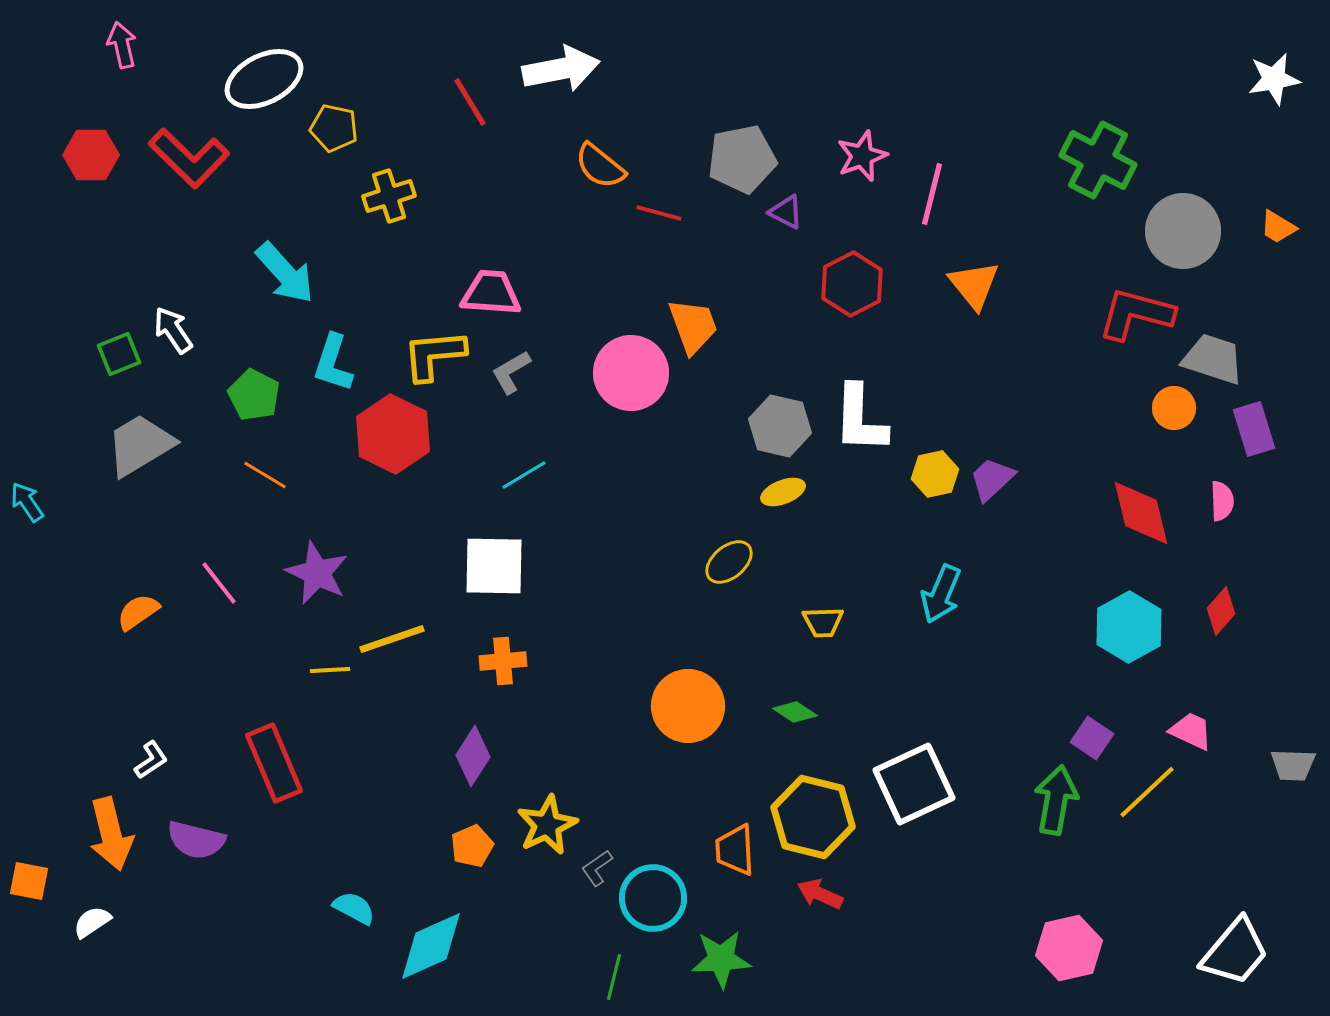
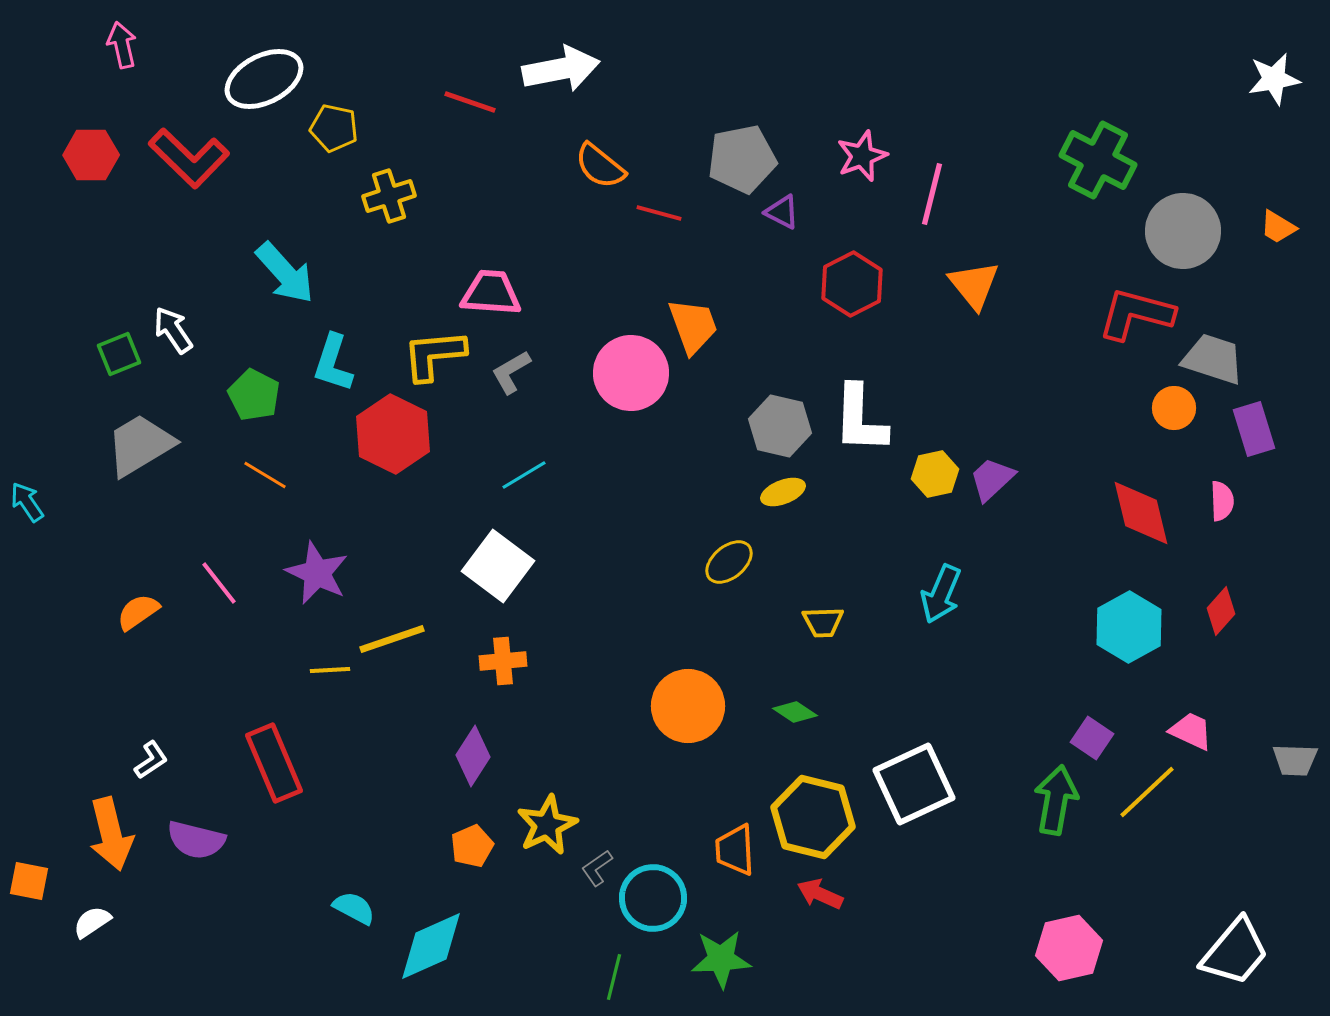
red line at (470, 102): rotated 40 degrees counterclockwise
purple triangle at (786, 212): moved 4 px left
white square at (494, 566): moved 4 px right; rotated 36 degrees clockwise
gray trapezoid at (1293, 765): moved 2 px right, 5 px up
